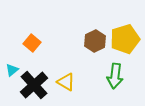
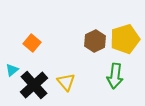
yellow triangle: rotated 18 degrees clockwise
